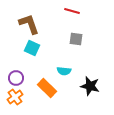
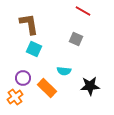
red line: moved 11 px right; rotated 14 degrees clockwise
brown L-shape: rotated 10 degrees clockwise
gray square: rotated 16 degrees clockwise
cyan square: moved 2 px right, 1 px down
purple circle: moved 7 px right
black star: rotated 18 degrees counterclockwise
